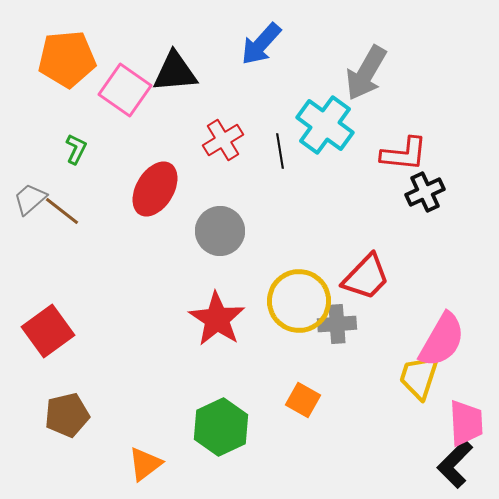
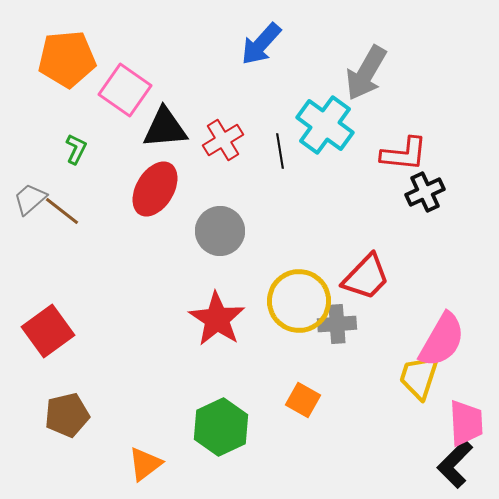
black triangle: moved 10 px left, 56 px down
